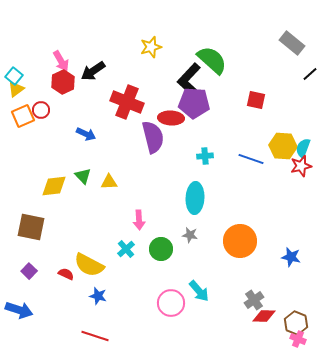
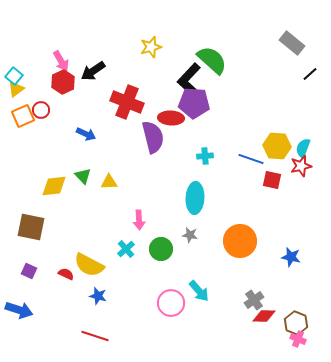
red square at (256, 100): moved 16 px right, 80 px down
yellow hexagon at (283, 146): moved 6 px left
purple square at (29, 271): rotated 21 degrees counterclockwise
